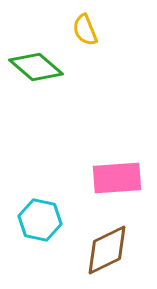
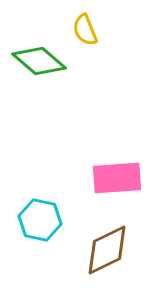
green diamond: moved 3 px right, 6 px up
